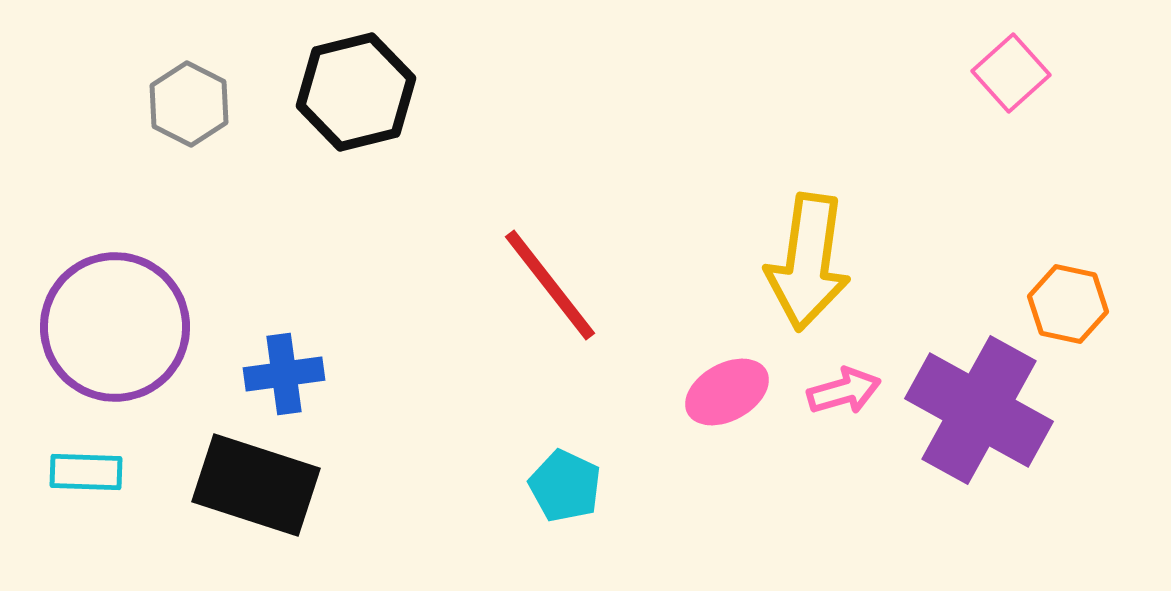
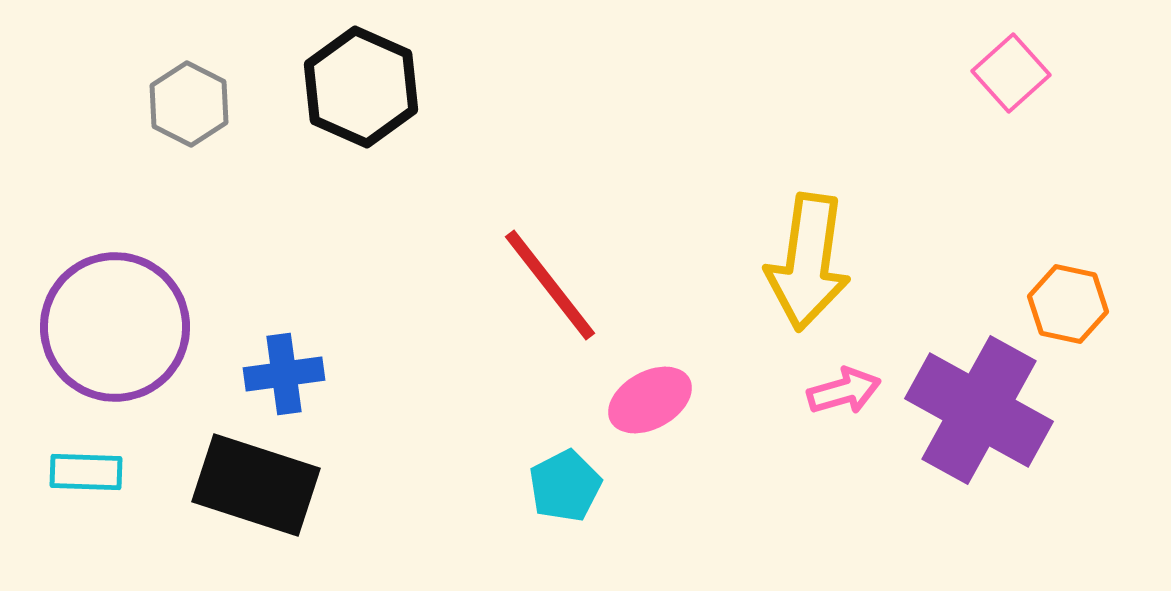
black hexagon: moved 5 px right, 5 px up; rotated 22 degrees counterclockwise
pink ellipse: moved 77 px left, 8 px down
cyan pentagon: rotated 20 degrees clockwise
